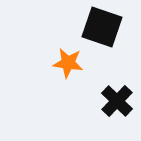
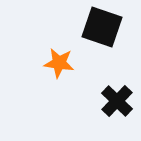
orange star: moved 9 px left
